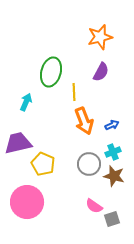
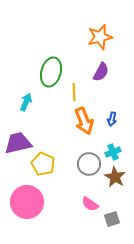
blue arrow: moved 6 px up; rotated 128 degrees clockwise
brown star: moved 1 px right, 1 px down; rotated 15 degrees clockwise
pink semicircle: moved 4 px left, 2 px up
